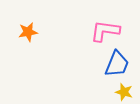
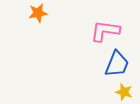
orange star: moved 10 px right, 19 px up
